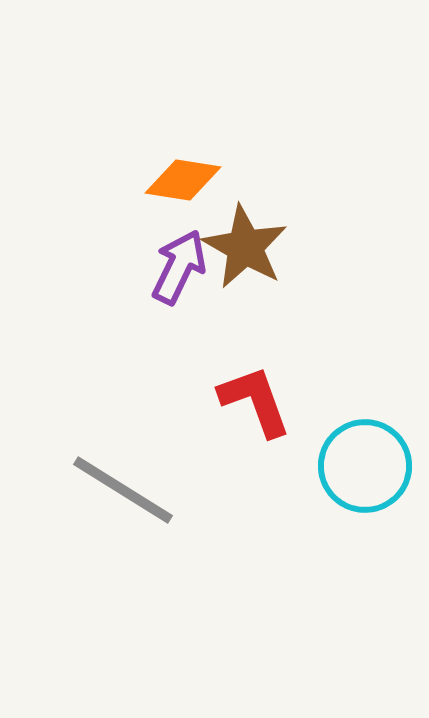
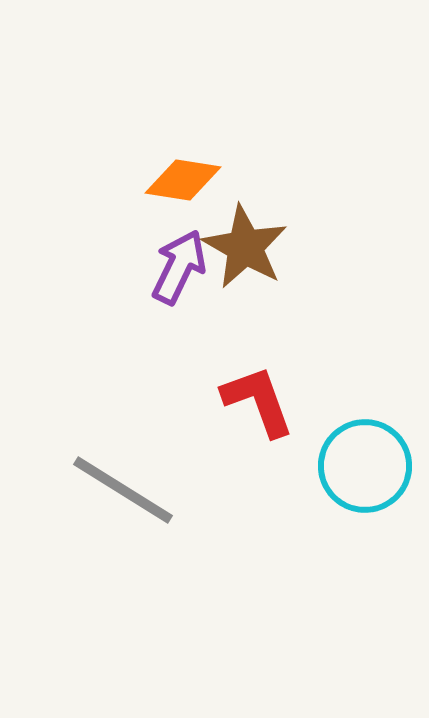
red L-shape: moved 3 px right
